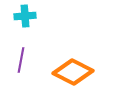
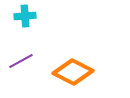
purple line: moved 1 px down; rotated 50 degrees clockwise
